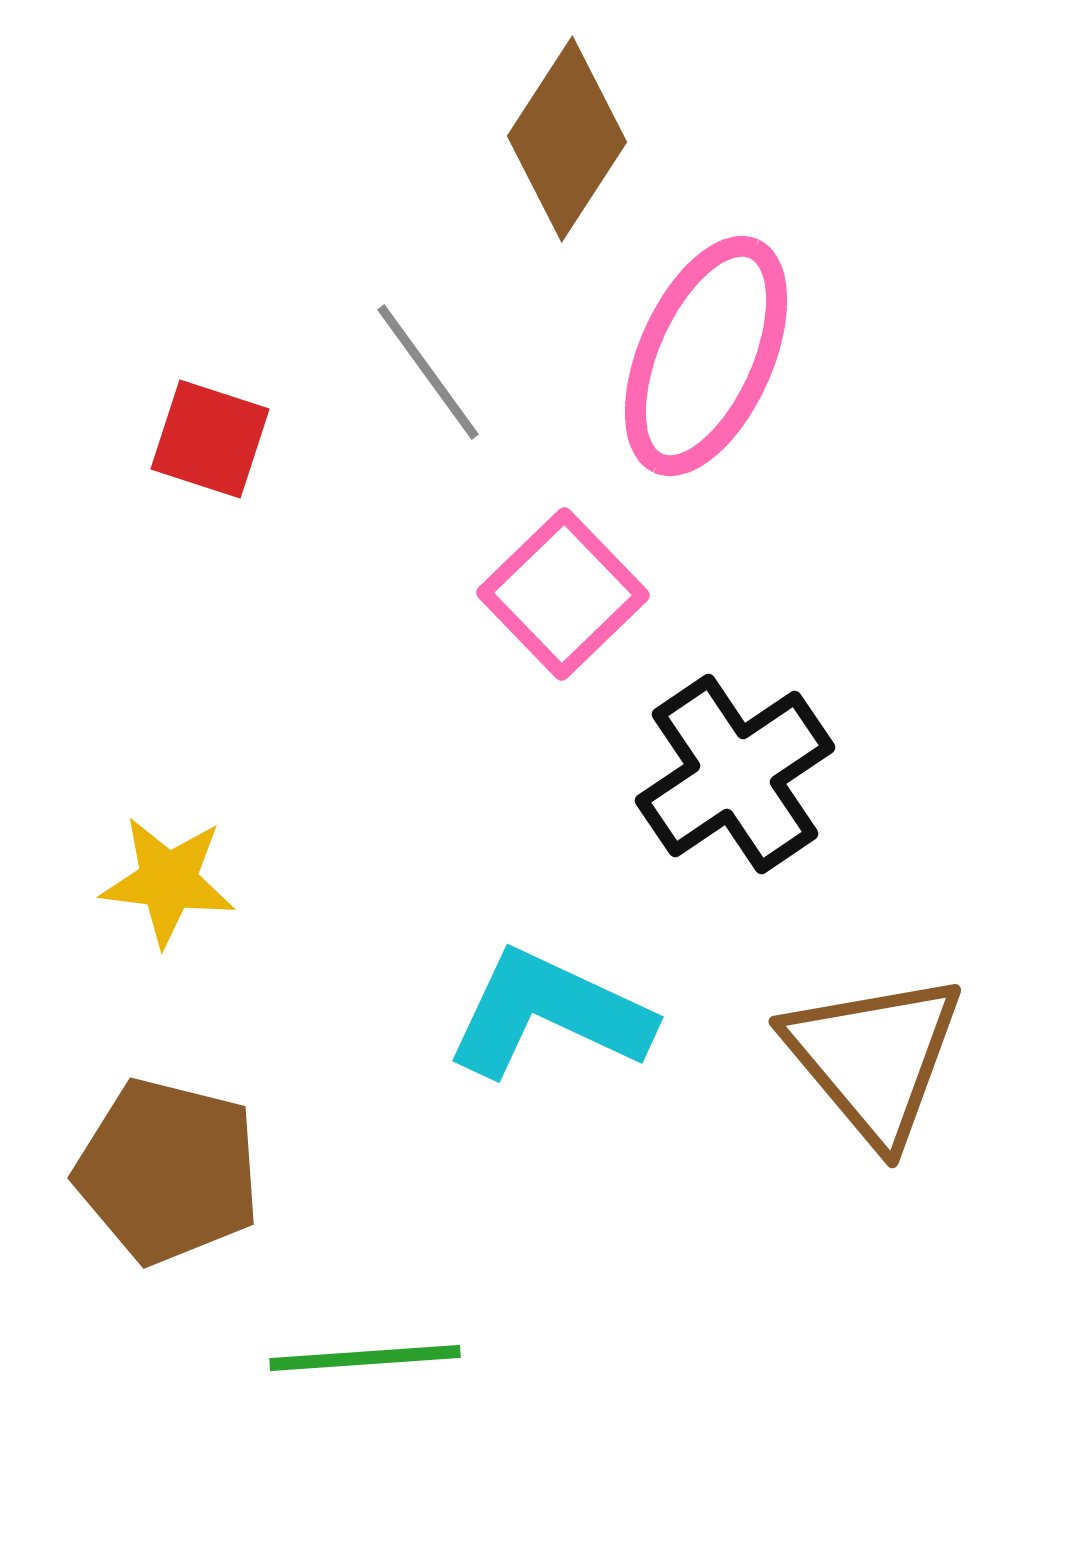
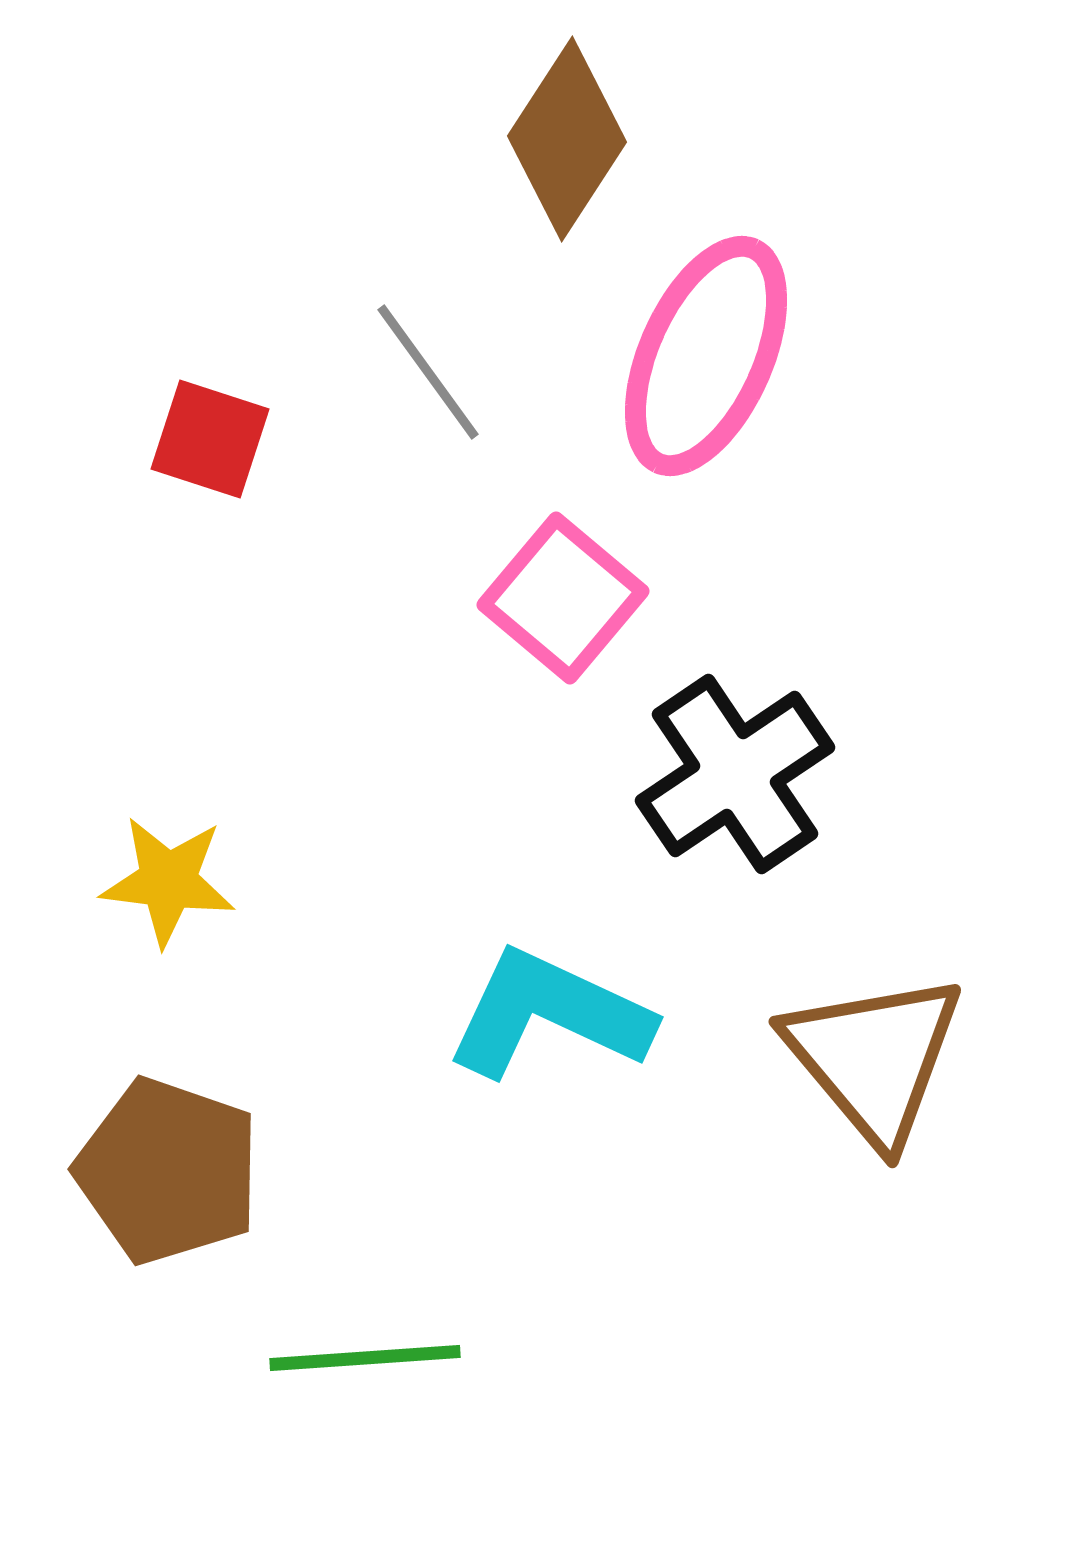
pink square: moved 4 px down; rotated 6 degrees counterclockwise
brown pentagon: rotated 5 degrees clockwise
